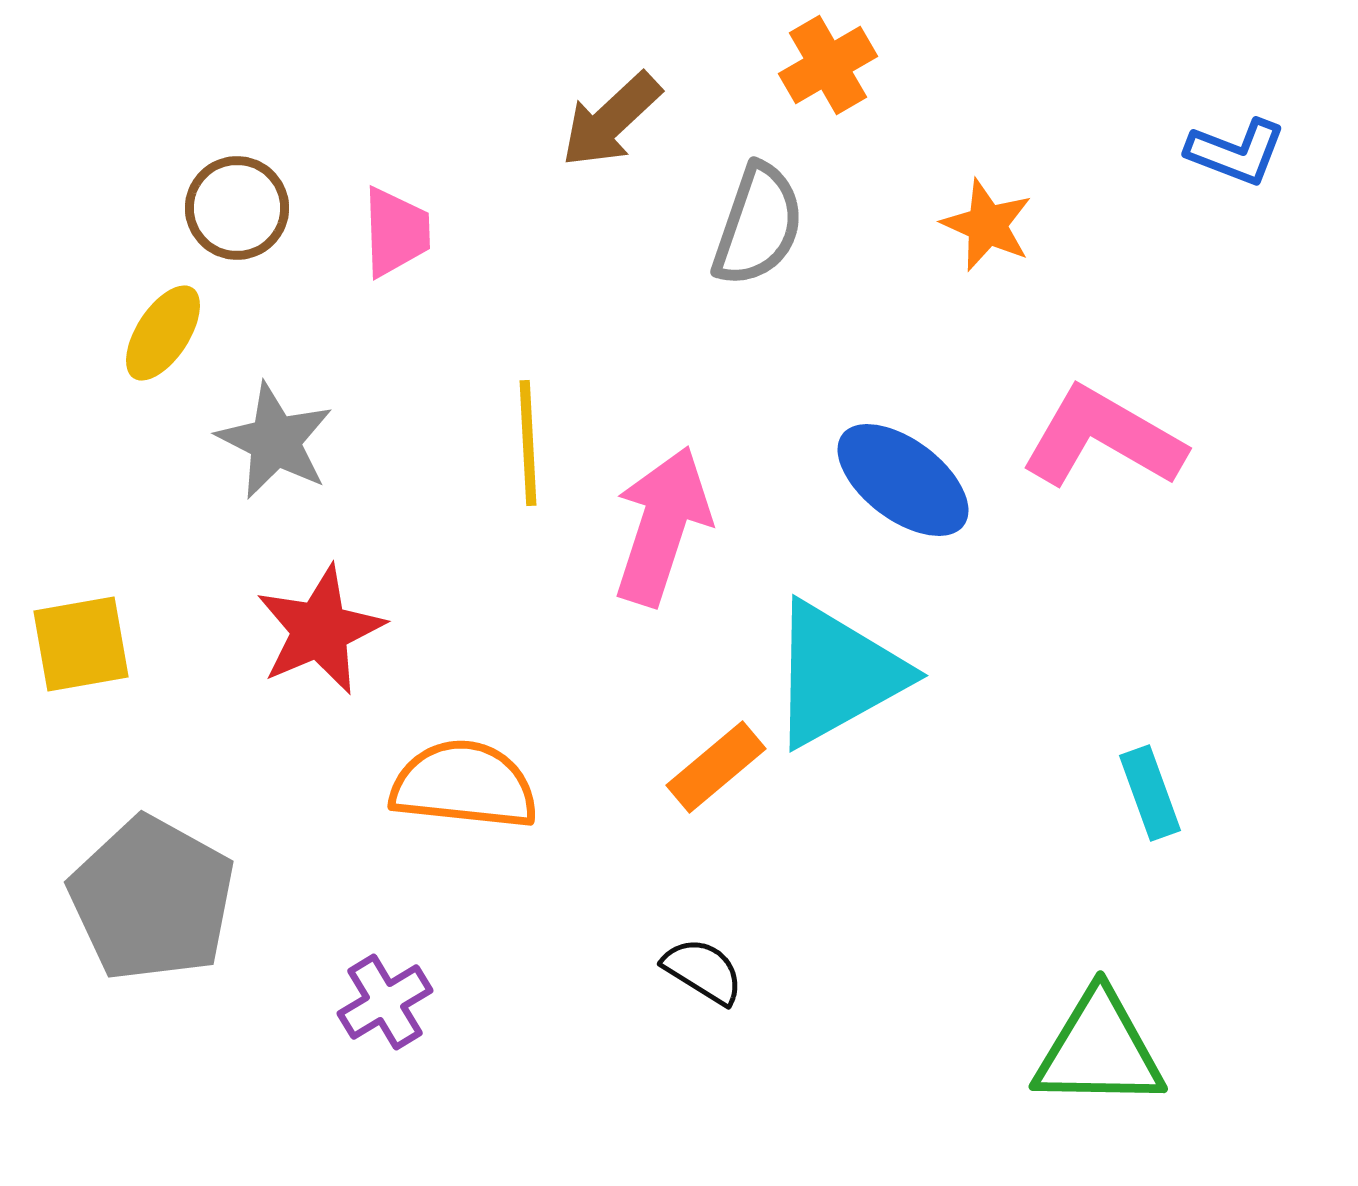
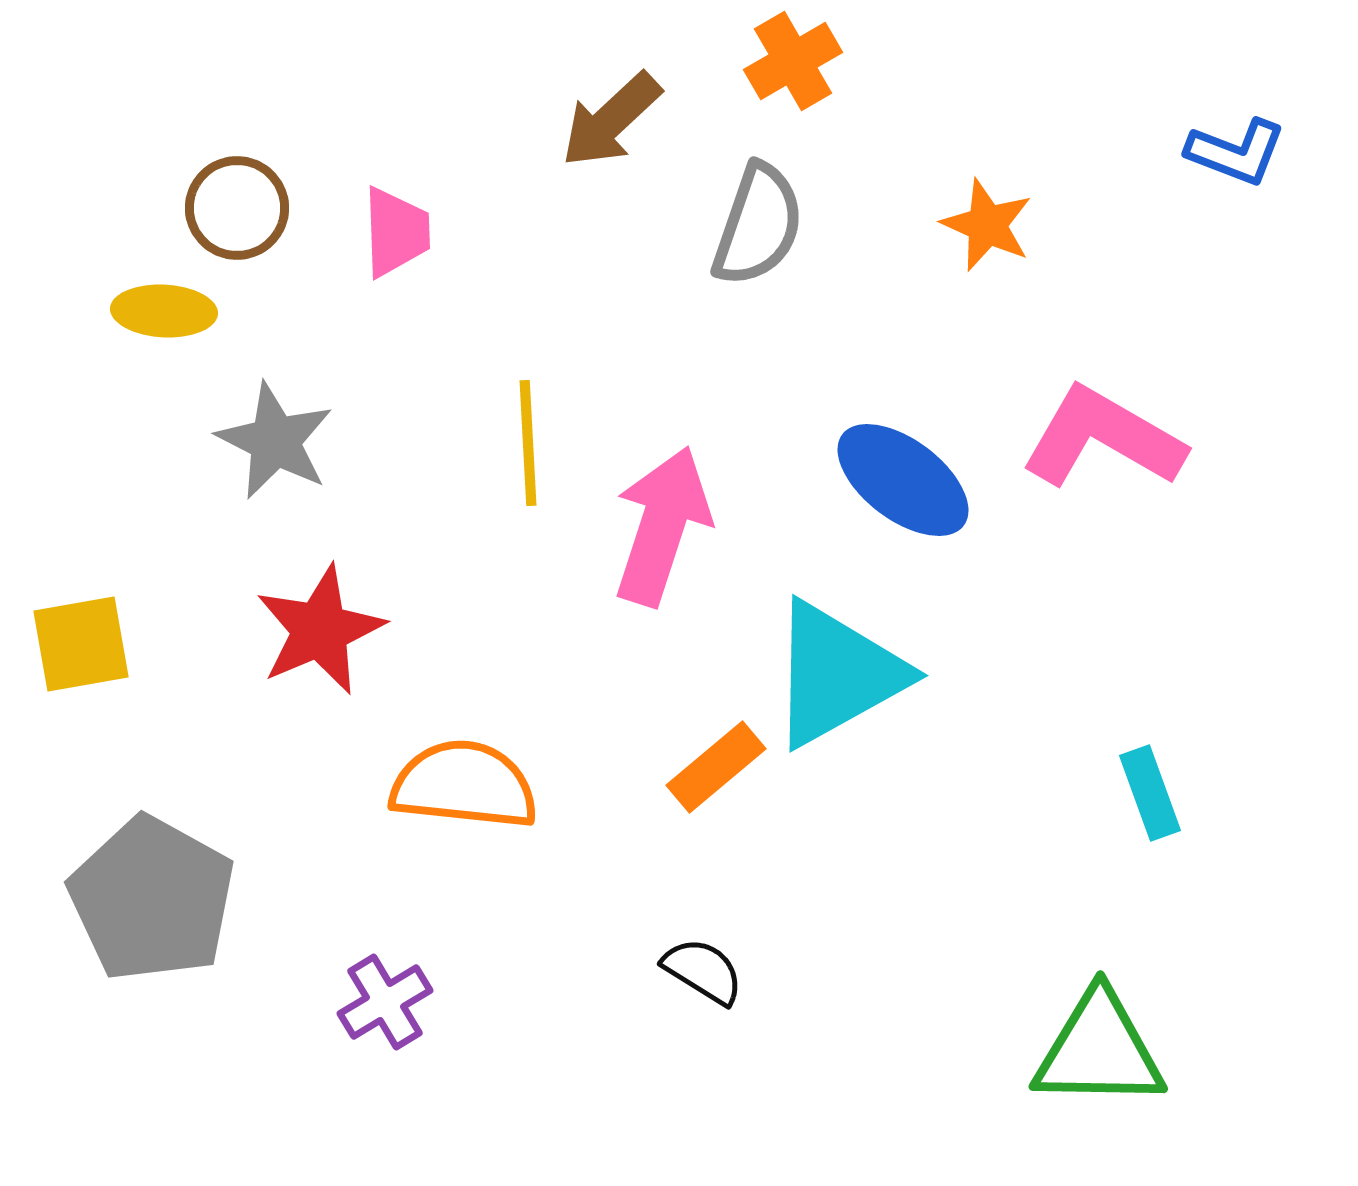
orange cross: moved 35 px left, 4 px up
yellow ellipse: moved 1 px right, 22 px up; rotated 60 degrees clockwise
